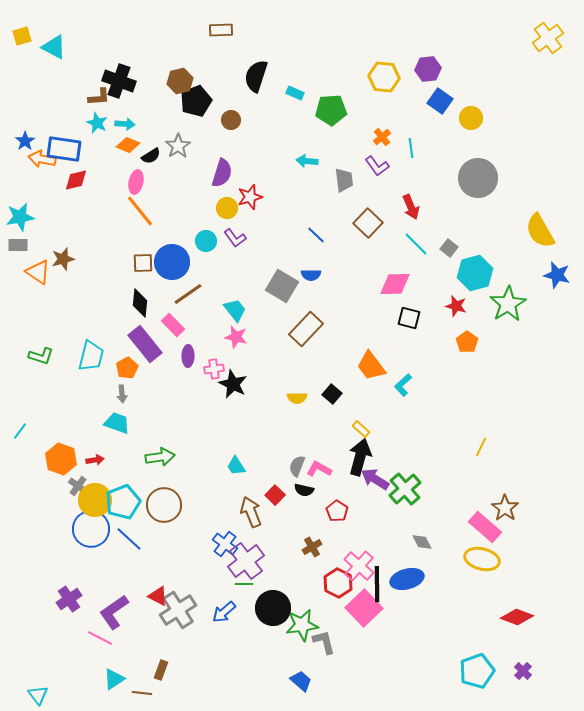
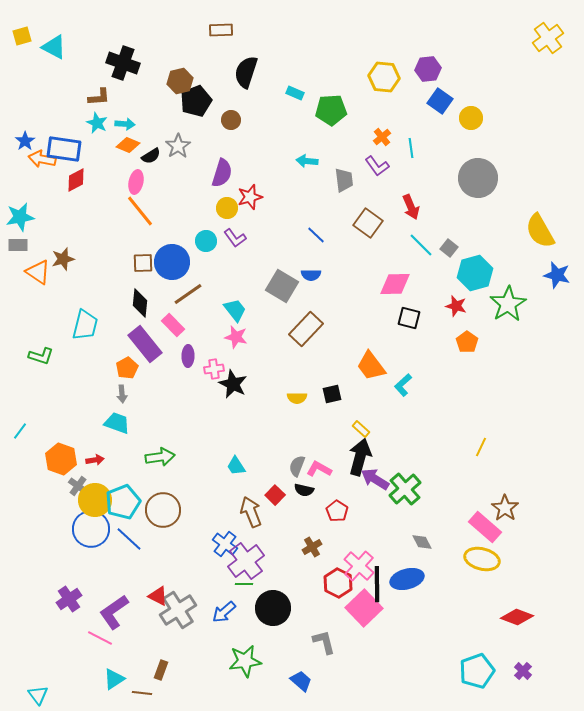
black semicircle at (256, 76): moved 10 px left, 4 px up
black cross at (119, 81): moved 4 px right, 18 px up
red diamond at (76, 180): rotated 15 degrees counterclockwise
brown square at (368, 223): rotated 8 degrees counterclockwise
cyan line at (416, 244): moved 5 px right, 1 px down
cyan trapezoid at (91, 356): moved 6 px left, 31 px up
black square at (332, 394): rotated 36 degrees clockwise
brown circle at (164, 505): moved 1 px left, 5 px down
green star at (302, 625): moved 57 px left, 36 px down
